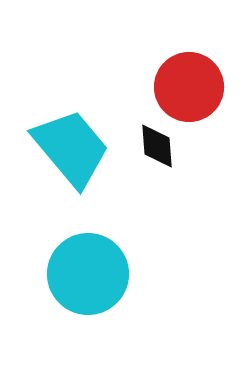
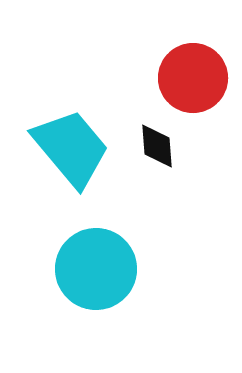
red circle: moved 4 px right, 9 px up
cyan circle: moved 8 px right, 5 px up
